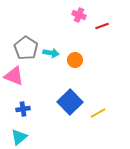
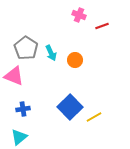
cyan arrow: rotated 56 degrees clockwise
blue square: moved 5 px down
yellow line: moved 4 px left, 4 px down
